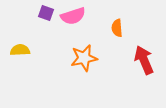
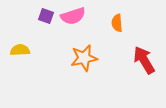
purple square: moved 3 px down
orange semicircle: moved 5 px up
red arrow: rotated 8 degrees counterclockwise
